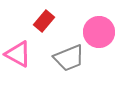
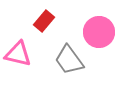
pink triangle: rotated 16 degrees counterclockwise
gray trapezoid: moved 2 px down; rotated 76 degrees clockwise
